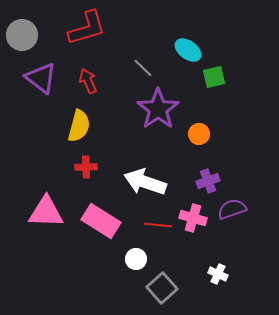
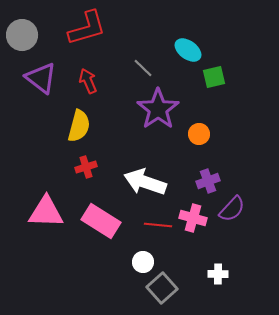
red cross: rotated 15 degrees counterclockwise
purple semicircle: rotated 152 degrees clockwise
white circle: moved 7 px right, 3 px down
white cross: rotated 24 degrees counterclockwise
